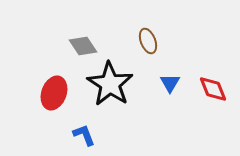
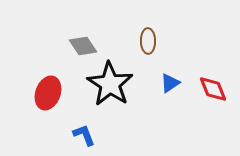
brown ellipse: rotated 20 degrees clockwise
blue triangle: rotated 25 degrees clockwise
red ellipse: moved 6 px left
